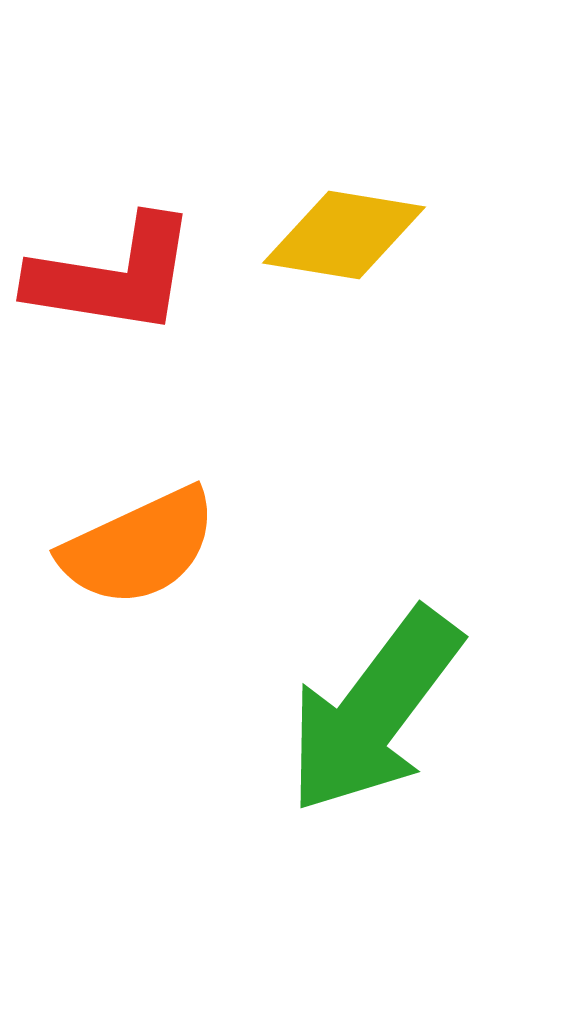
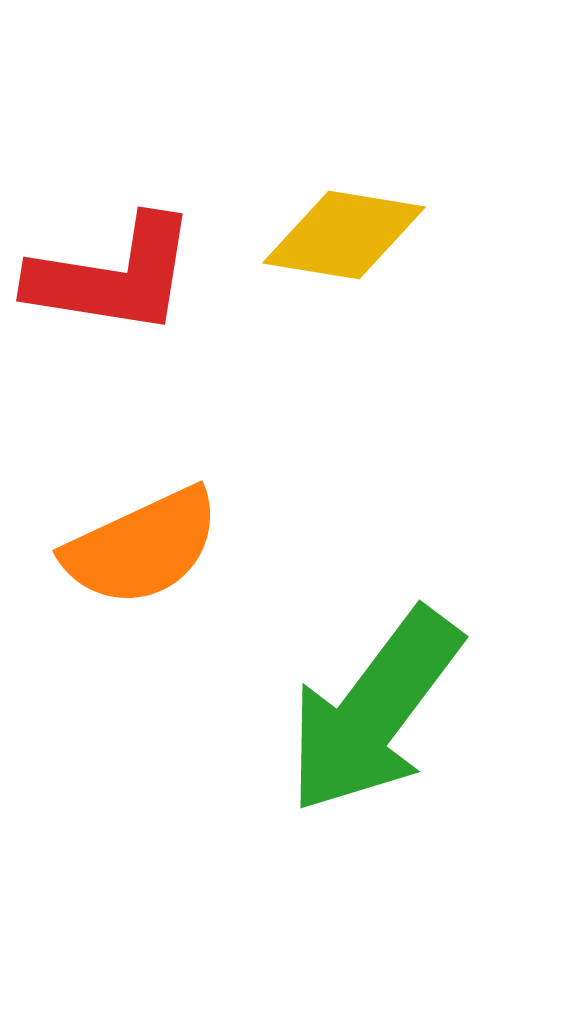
orange semicircle: moved 3 px right
